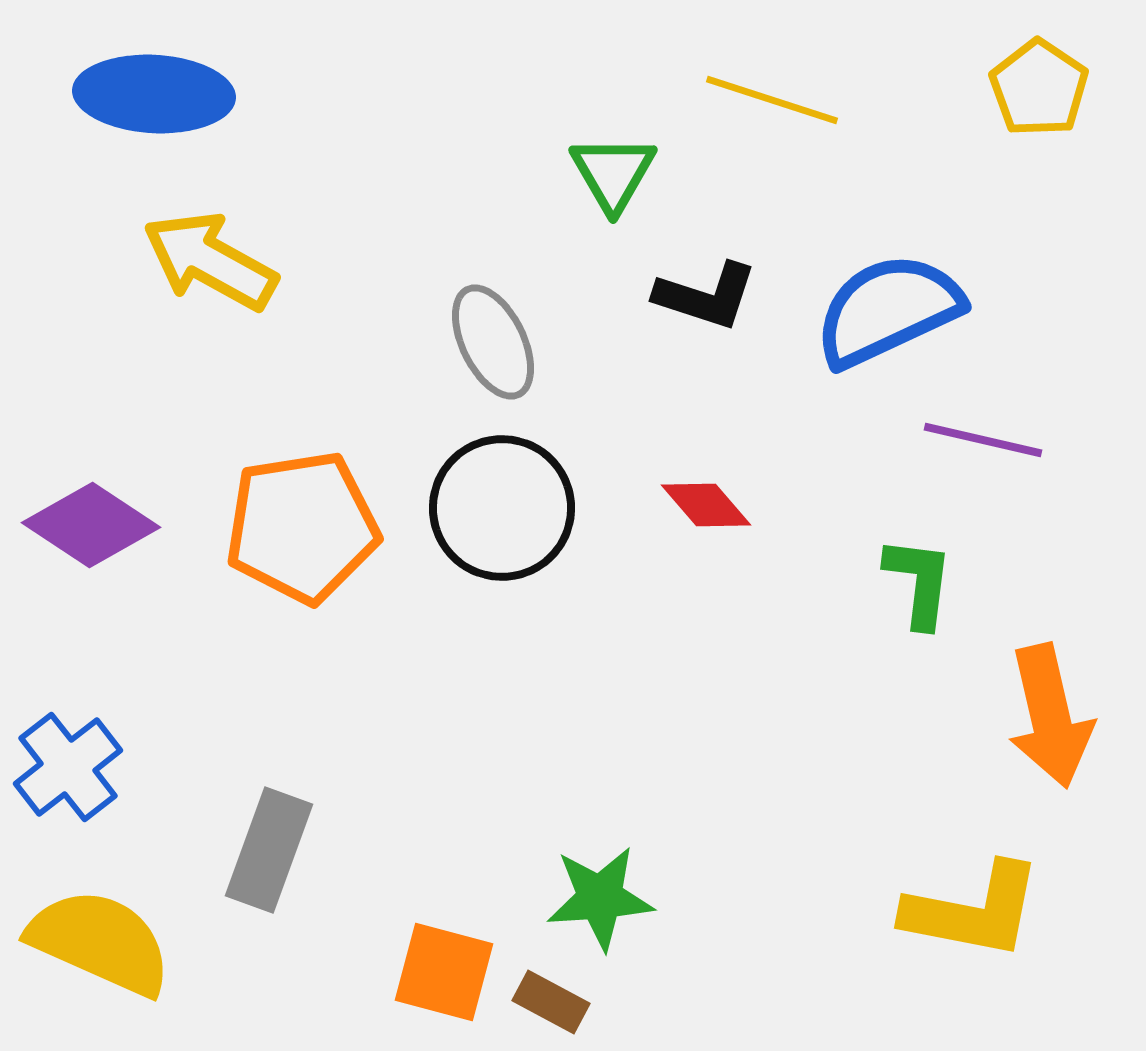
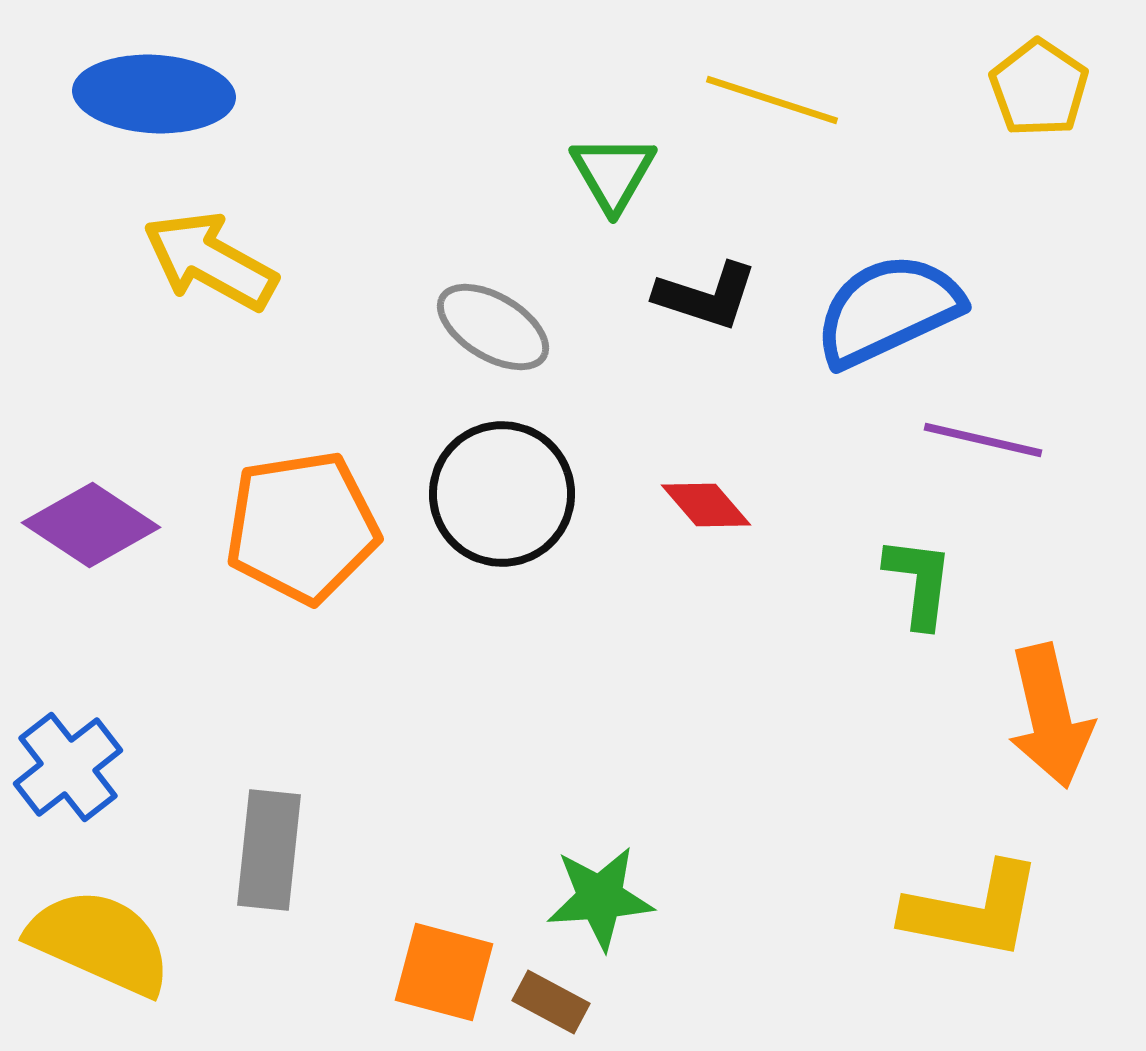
gray ellipse: moved 15 px up; rotated 33 degrees counterclockwise
black circle: moved 14 px up
gray rectangle: rotated 14 degrees counterclockwise
